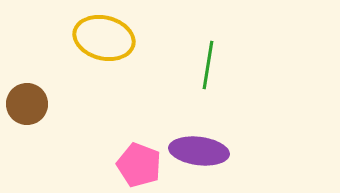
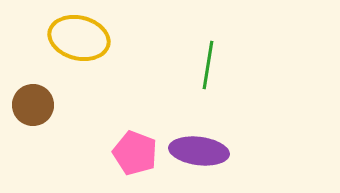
yellow ellipse: moved 25 px left
brown circle: moved 6 px right, 1 px down
pink pentagon: moved 4 px left, 12 px up
